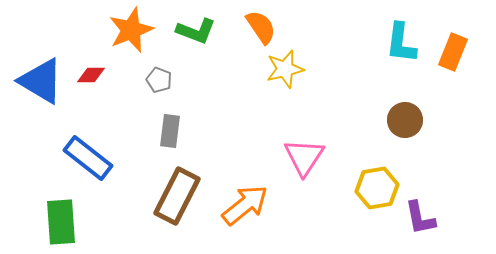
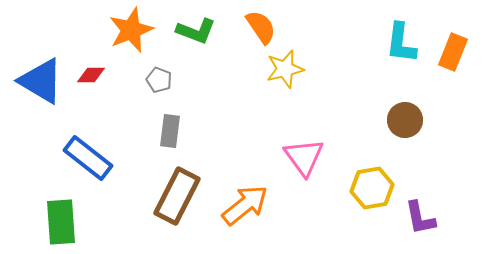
pink triangle: rotated 9 degrees counterclockwise
yellow hexagon: moved 5 px left
